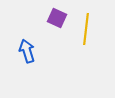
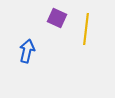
blue arrow: rotated 30 degrees clockwise
